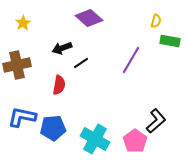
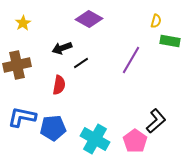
purple diamond: moved 1 px down; rotated 12 degrees counterclockwise
